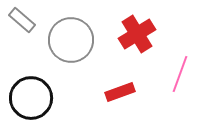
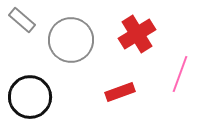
black circle: moved 1 px left, 1 px up
